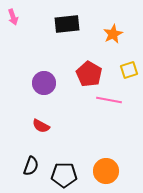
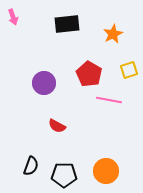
red semicircle: moved 16 px right
